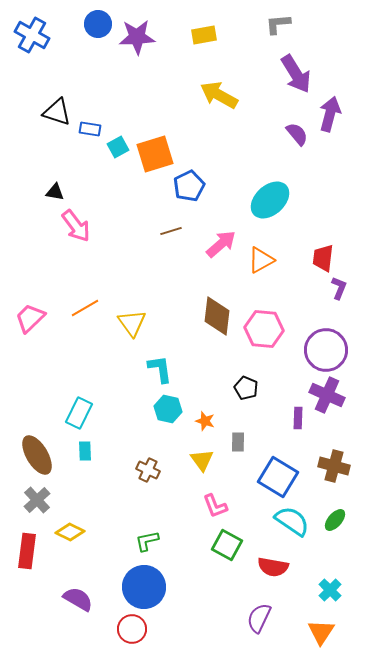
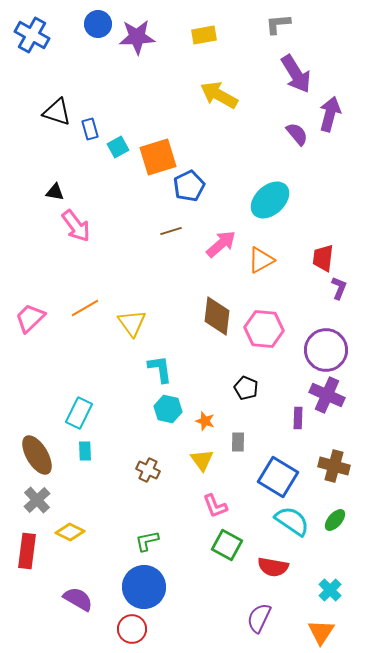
blue rectangle at (90, 129): rotated 65 degrees clockwise
orange square at (155, 154): moved 3 px right, 3 px down
